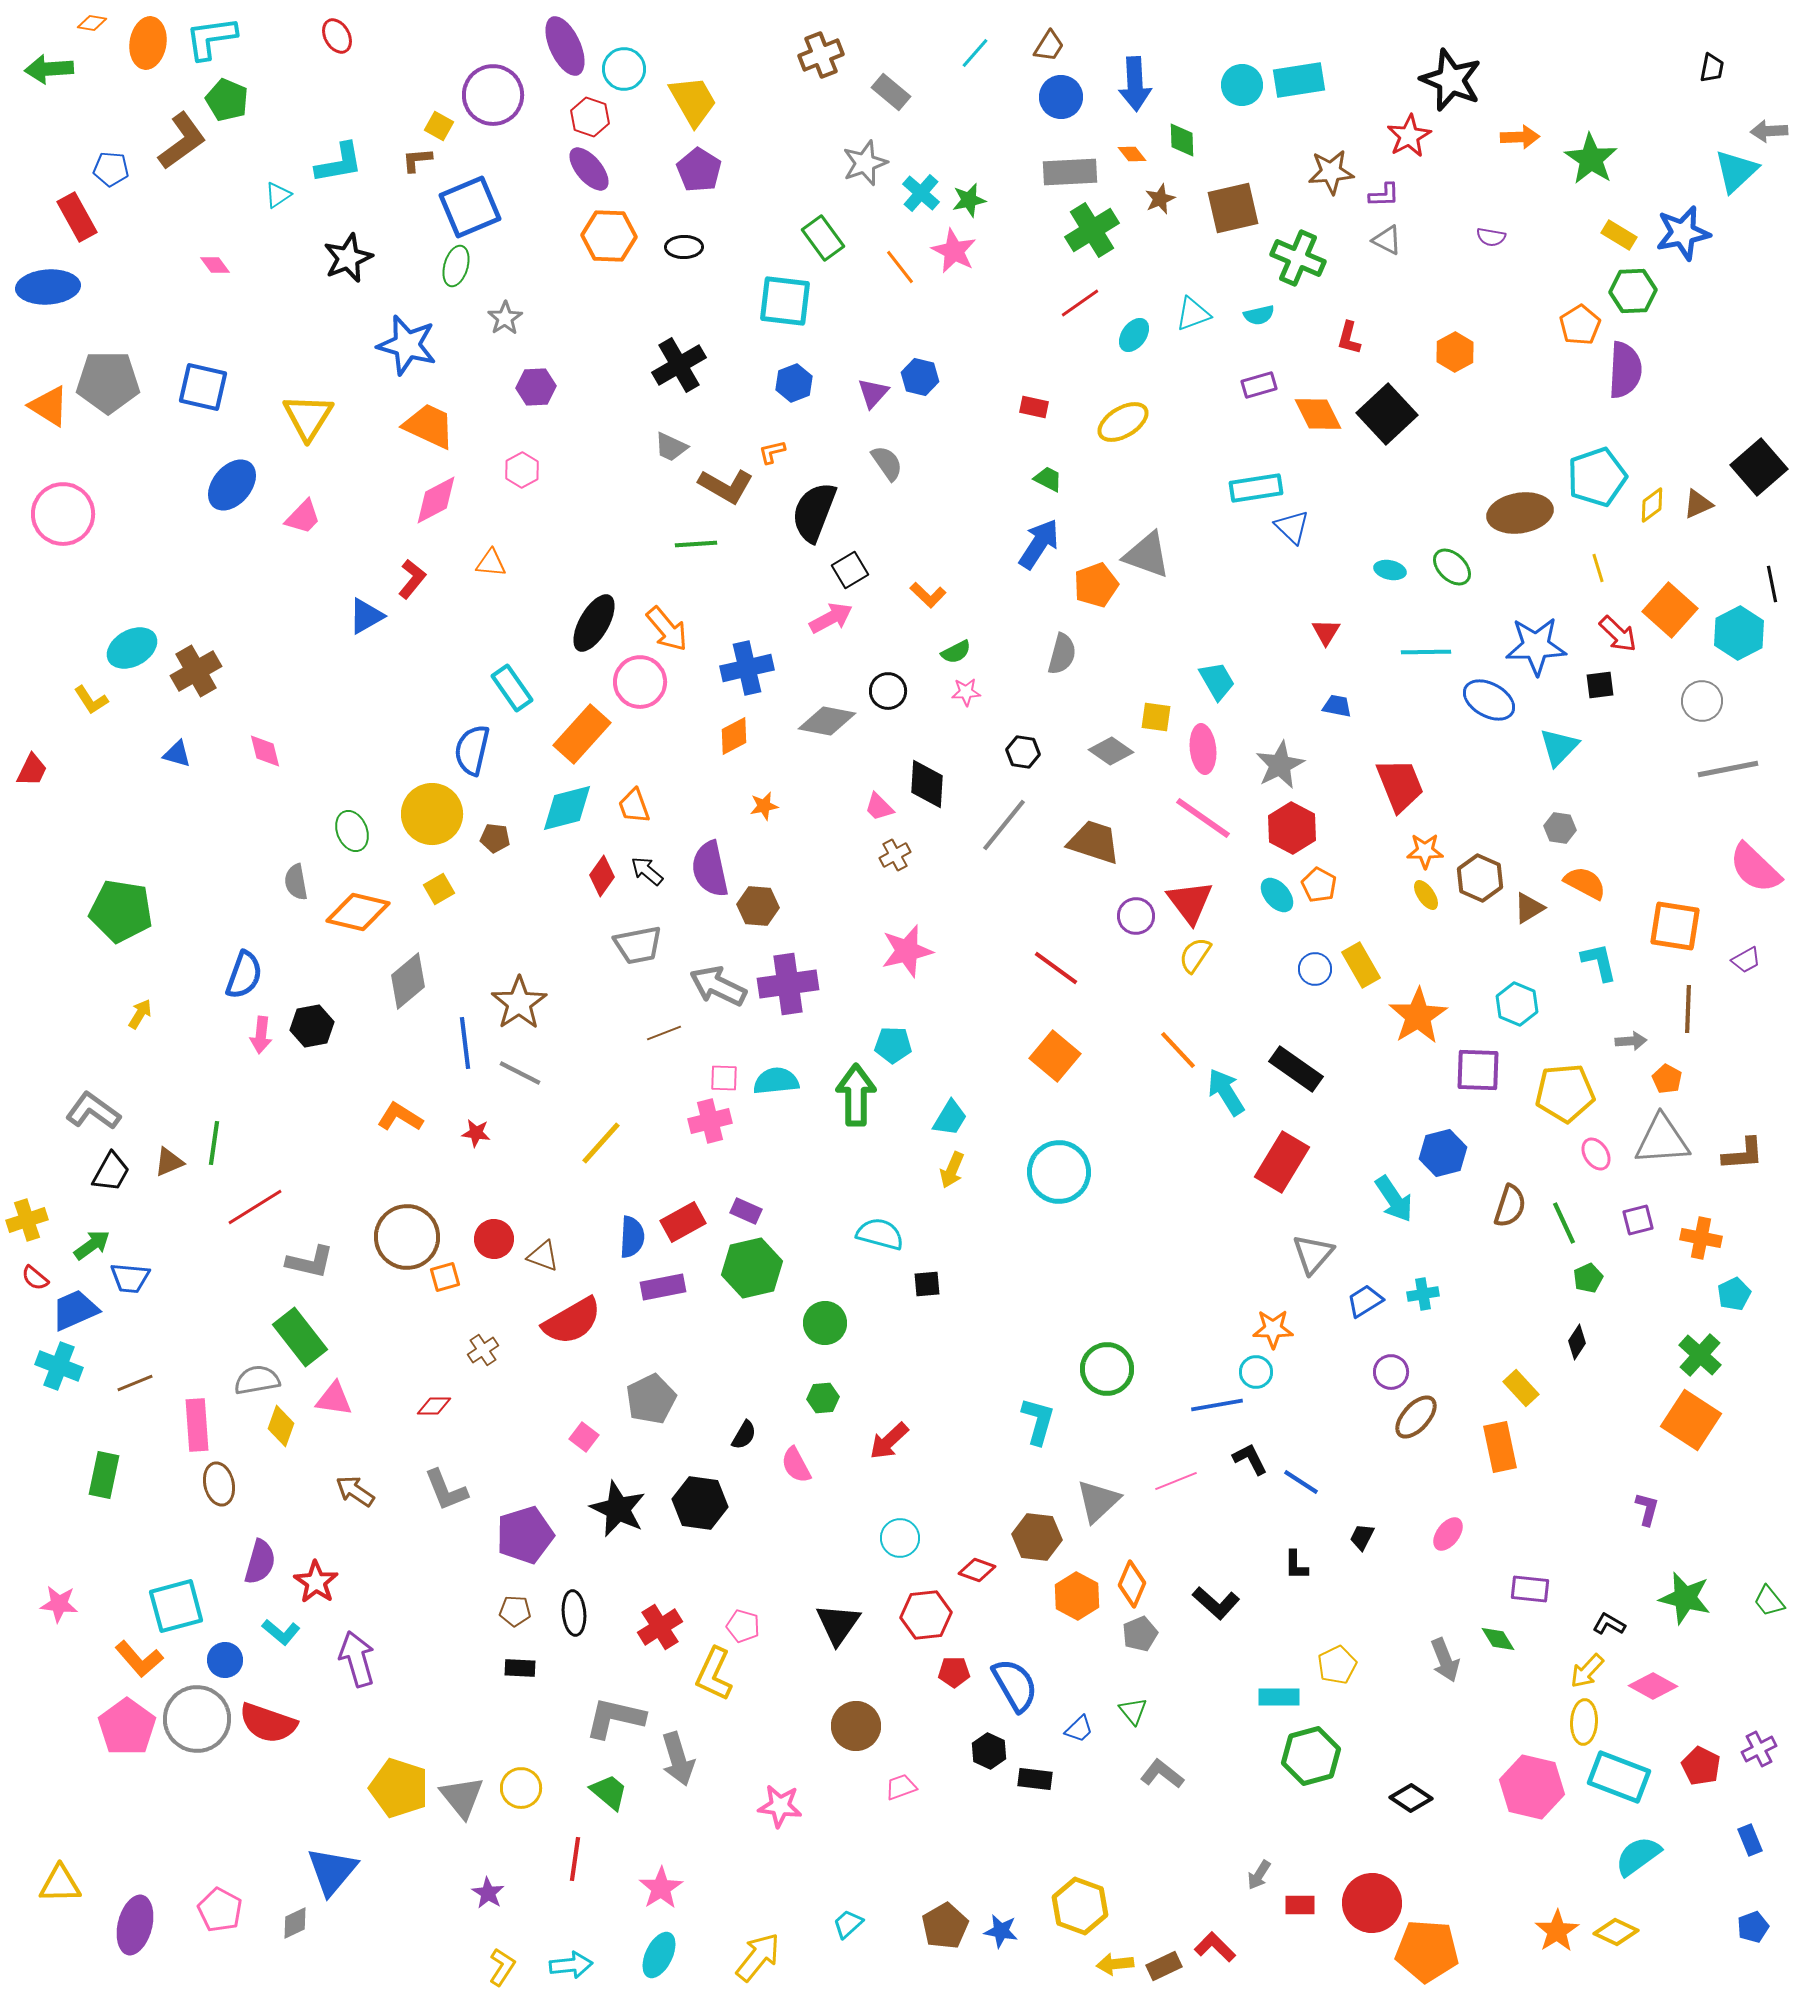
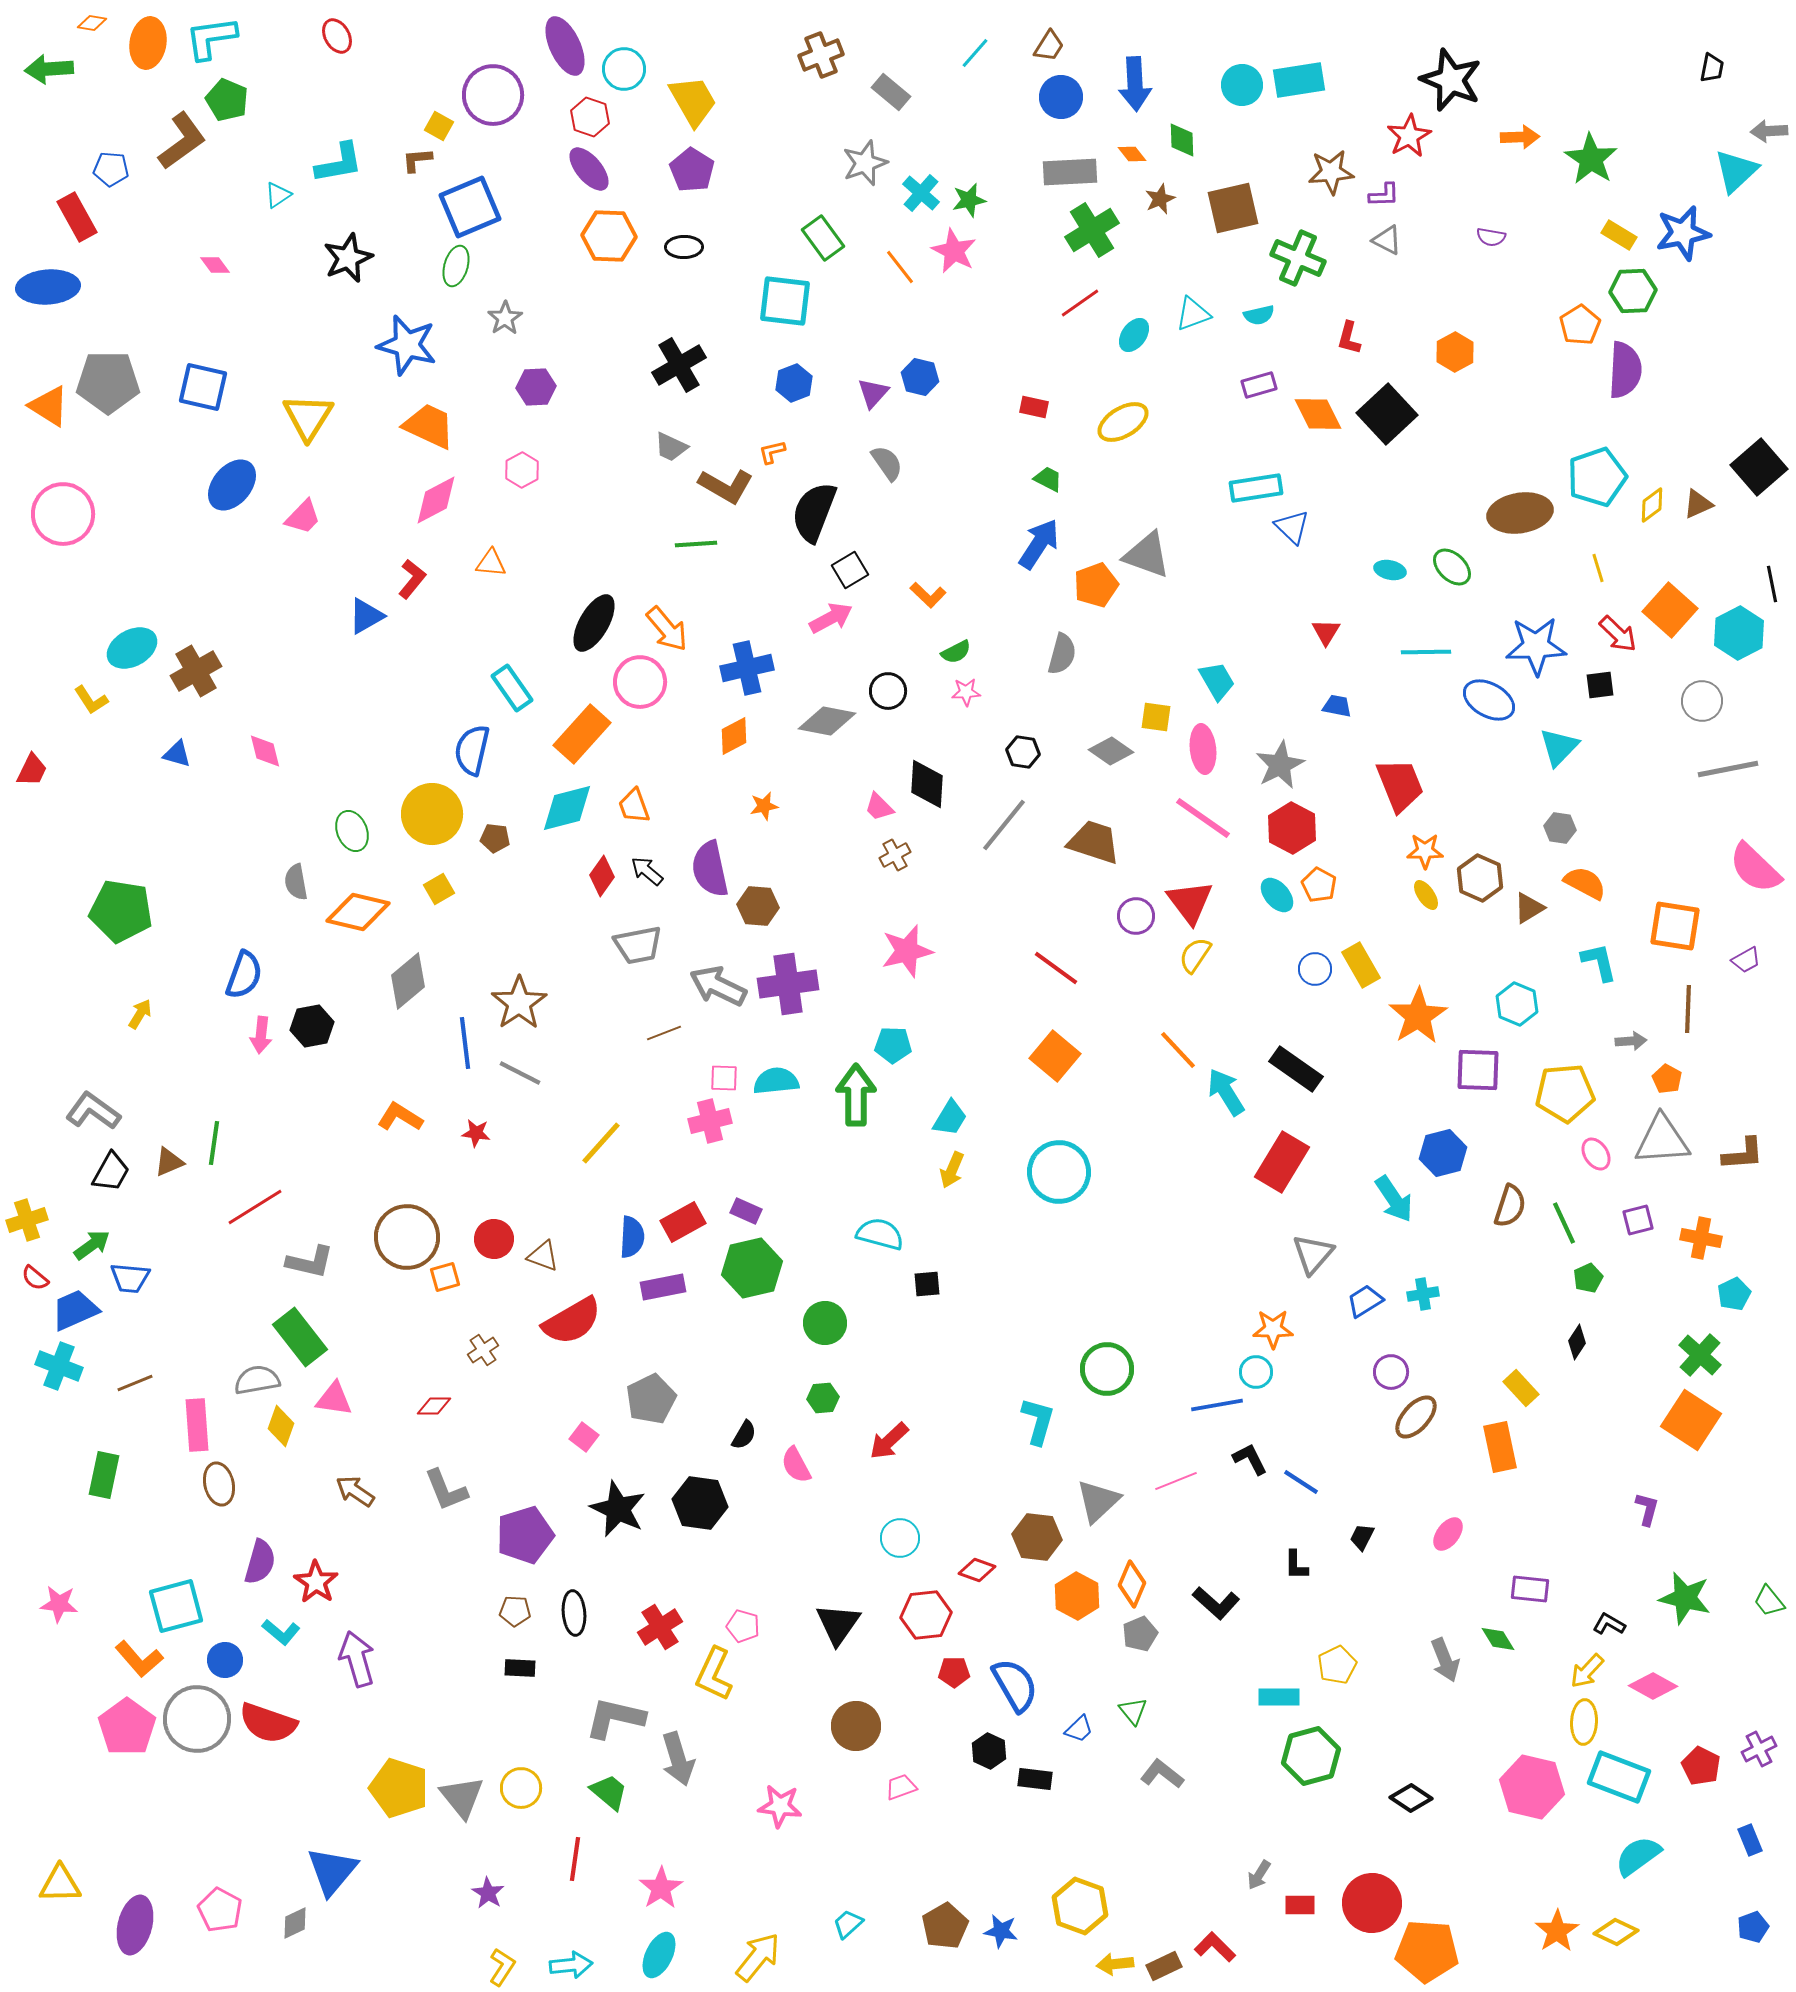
purple pentagon at (699, 170): moved 7 px left
